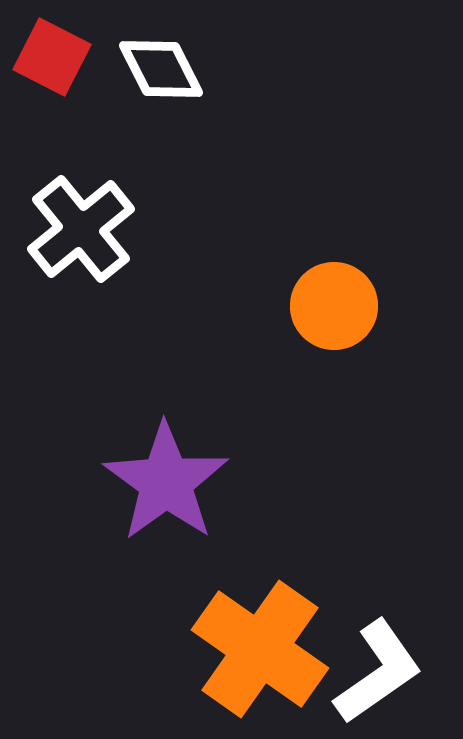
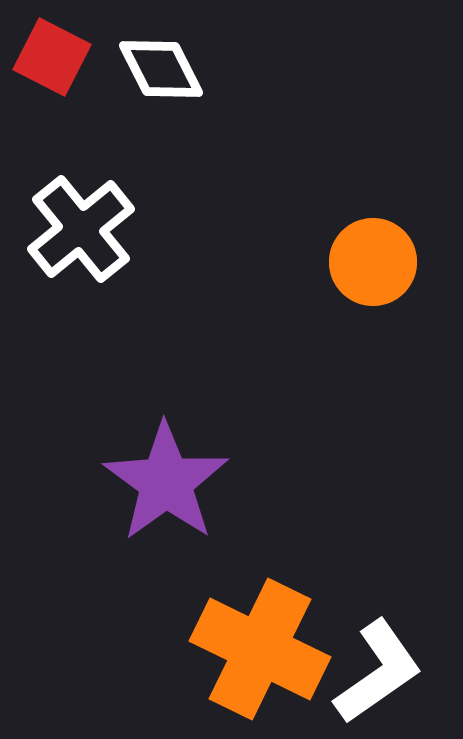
orange circle: moved 39 px right, 44 px up
orange cross: rotated 9 degrees counterclockwise
